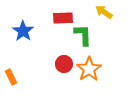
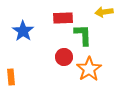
yellow arrow: rotated 42 degrees counterclockwise
red circle: moved 7 px up
orange rectangle: rotated 21 degrees clockwise
